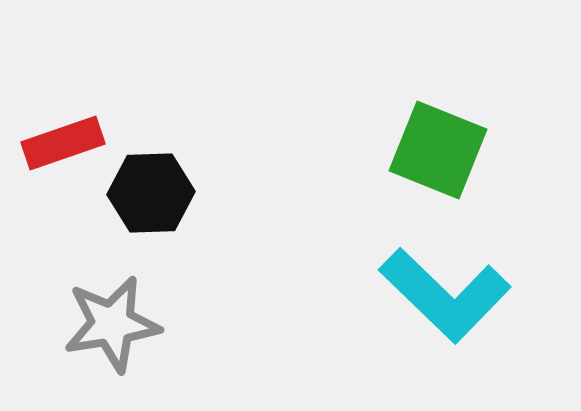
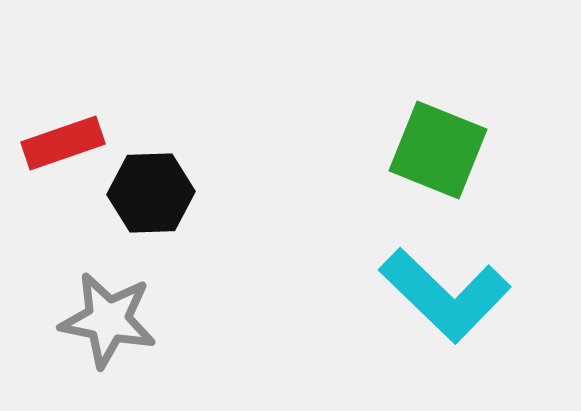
gray star: moved 4 px left, 4 px up; rotated 20 degrees clockwise
